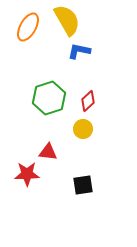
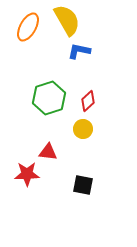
black square: rotated 20 degrees clockwise
